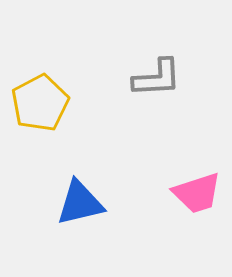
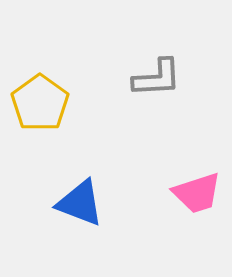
yellow pentagon: rotated 8 degrees counterclockwise
blue triangle: rotated 34 degrees clockwise
